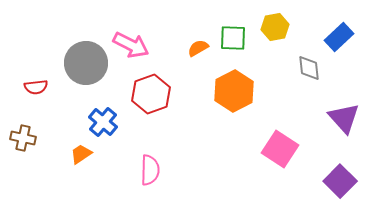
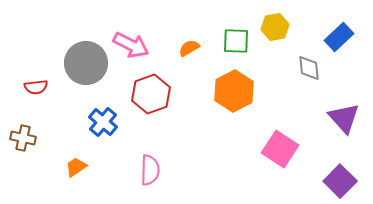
green square: moved 3 px right, 3 px down
orange semicircle: moved 9 px left
orange trapezoid: moved 5 px left, 13 px down
